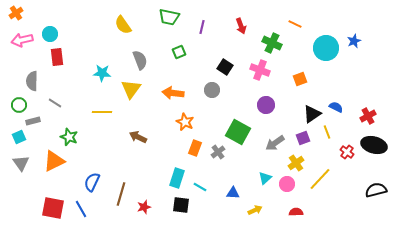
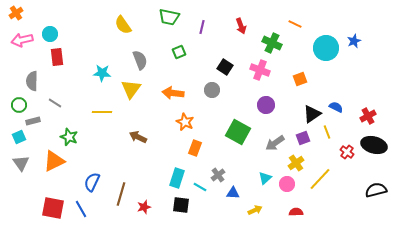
gray cross at (218, 152): moved 23 px down
